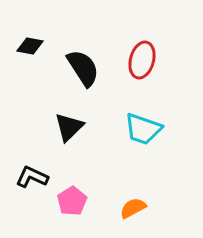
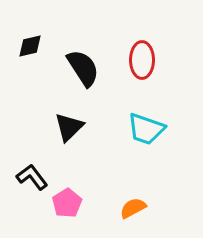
black diamond: rotated 24 degrees counterclockwise
red ellipse: rotated 15 degrees counterclockwise
cyan trapezoid: moved 3 px right
black L-shape: rotated 28 degrees clockwise
pink pentagon: moved 5 px left, 2 px down
